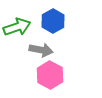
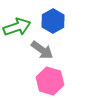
gray arrow: moved 1 px right; rotated 25 degrees clockwise
pink hexagon: moved 6 px down; rotated 12 degrees counterclockwise
